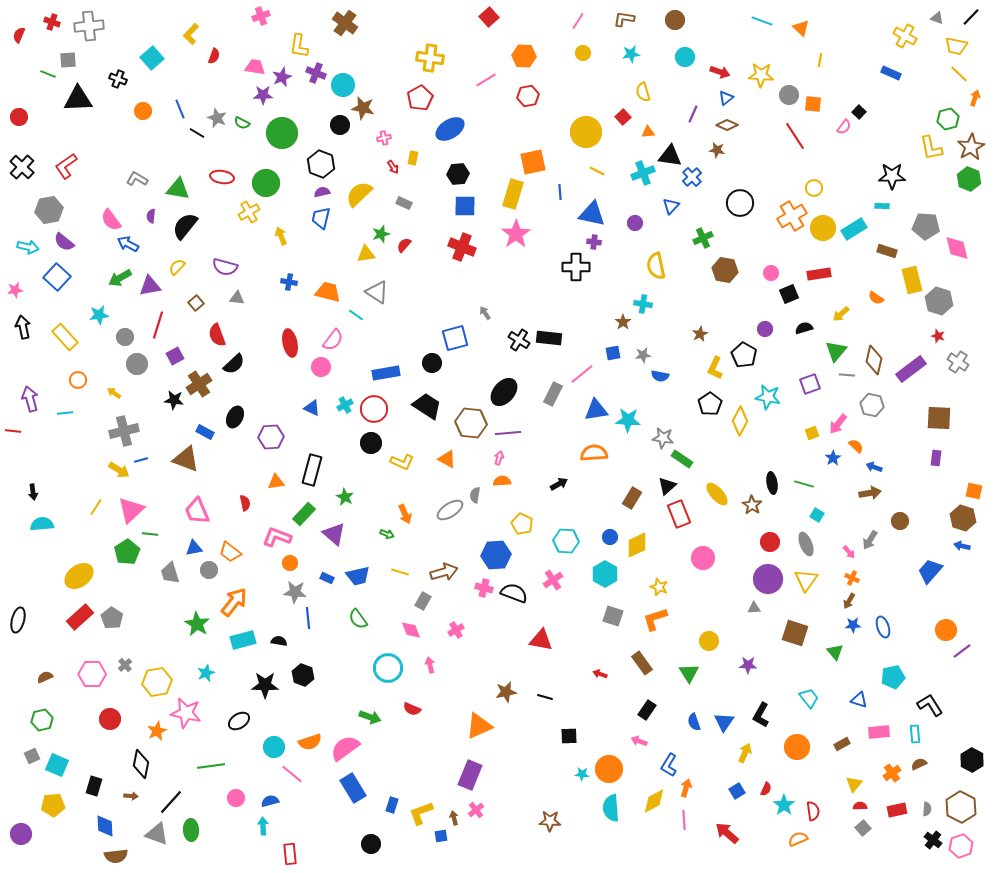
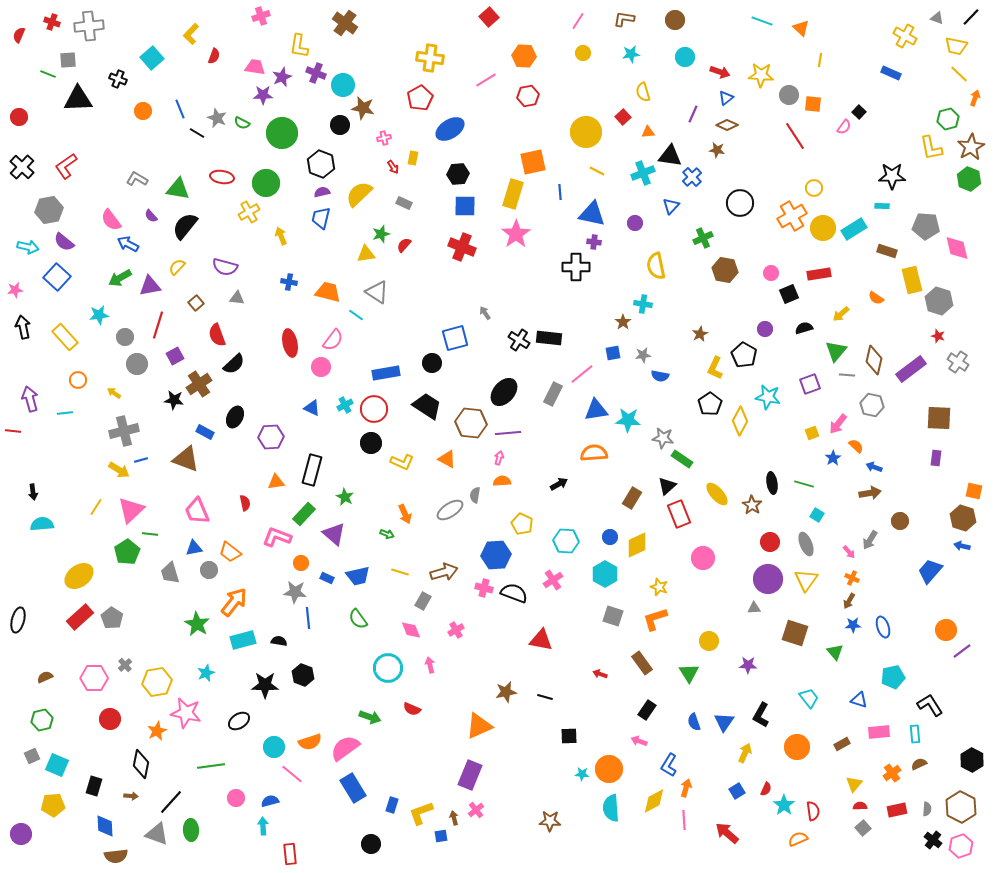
purple semicircle at (151, 216): rotated 48 degrees counterclockwise
orange circle at (290, 563): moved 11 px right
pink hexagon at (92, 674): moved 2 px right, 4 px down
